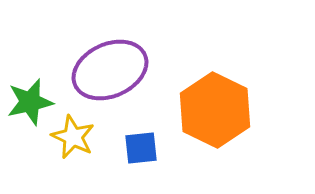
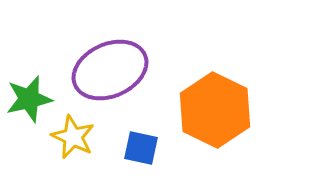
green star: moved 1 px left, 3 px up
blue square: rotated 18 degrees clockwise
